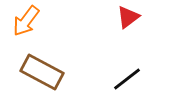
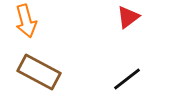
orange arrow: rotated 52 degrees counterclockwise
brown rectangle: moved 3 px left
